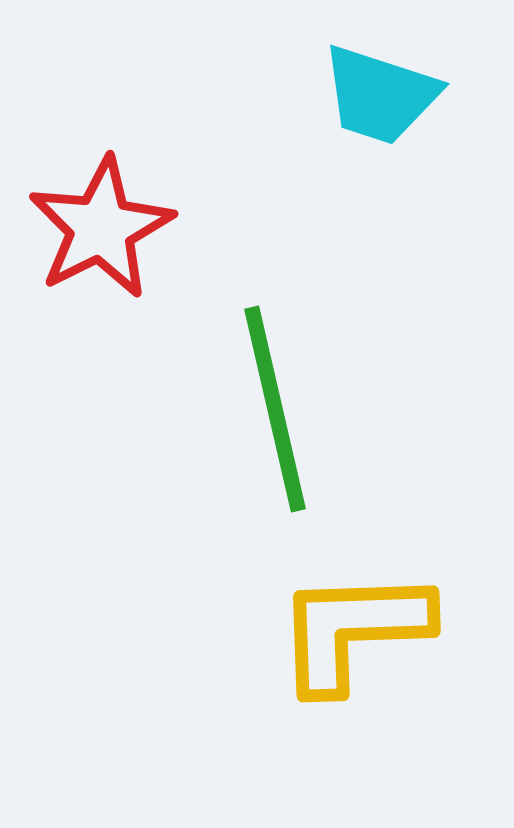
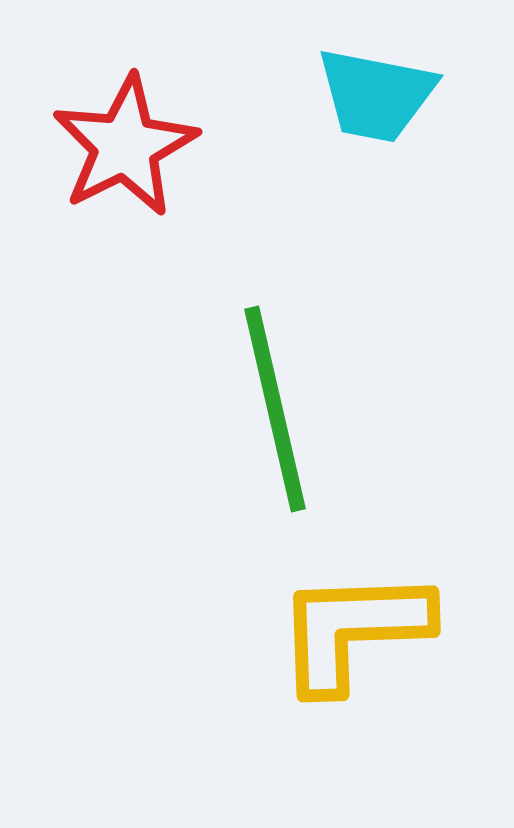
cyan trapezoid: moved 4 px left; rotated 7 degrees counterclockwise
red star: moved 24 px right, 82 px up
